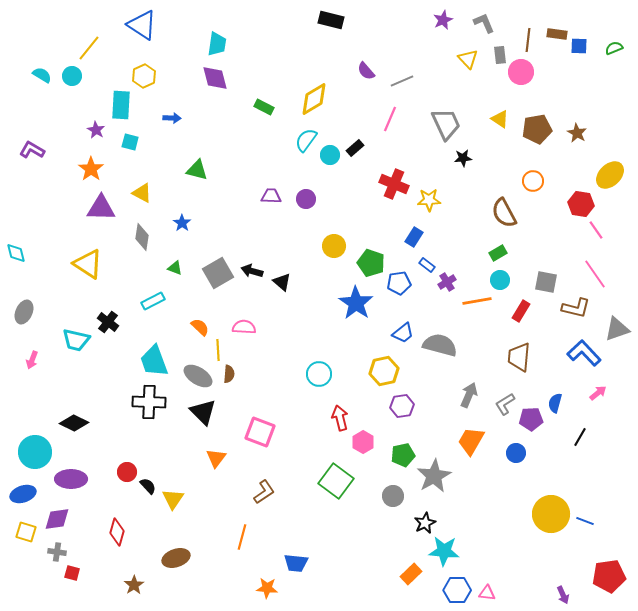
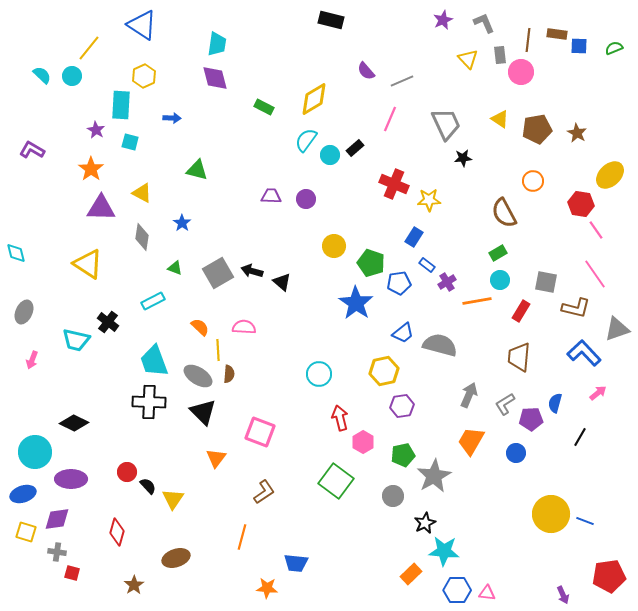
cyan semicircle at (42, 75): rotated 12 degrees clockwise
